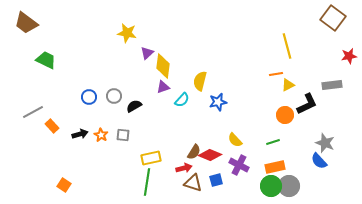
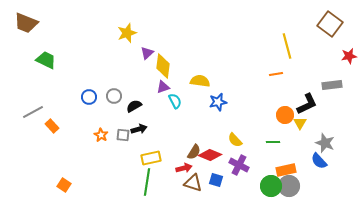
brown square at (333, 18): moved 3 px left, 6 px down
brown trapezoid at (26, 23): rotated 15 degrees counterclockwise
yellow star at (127, 33): rotated 30 degrees counterclockwise
yellow semicircle at (200, 81): rotated 84 degrees clockwise
yellow triangle at (288, 85): moved 12 px right, 38 px down; rotated 32 degrees counterclockwise
cyan semicircle at (182, 100): moved 7 px left, 1 px down; rotated 70 degrees counterclockwise
black arrow at (80, 134): moved 59 px right, 5 px up
green line at (273, 142): rotated 16 degrees clockwise
orange rectangle at (275, 167): moved 11 px right, 3 px down
blue square at (216, 180): rotated 32 degrees clockwise
